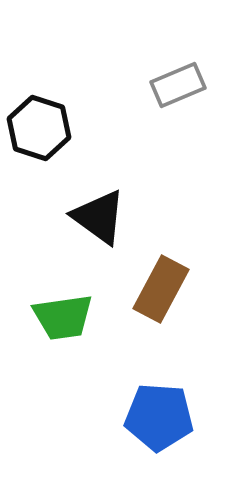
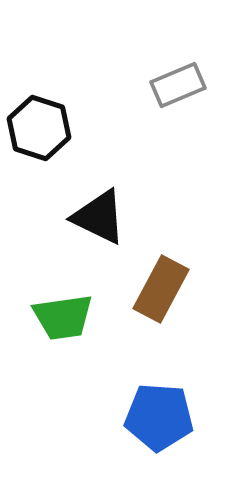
black triangle: rotated 10 degrees counterclockwise
